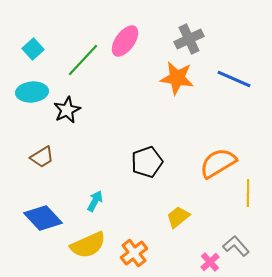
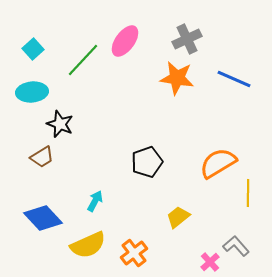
gray cross: moved 2 px left
black star: moved 7 px left, 14 px down; rotated 24 degrees counterclockwise
